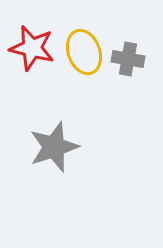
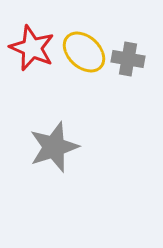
red star: rotated 9 degrees clockwise
yellow ellipse: rotated 27 degrees counterclockwise
